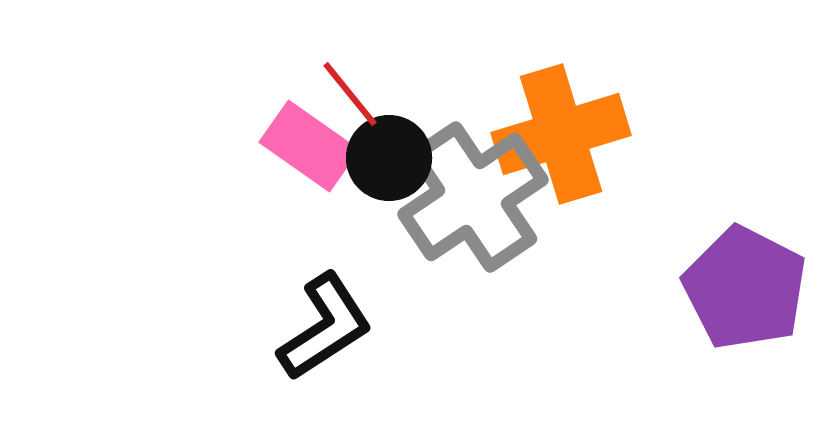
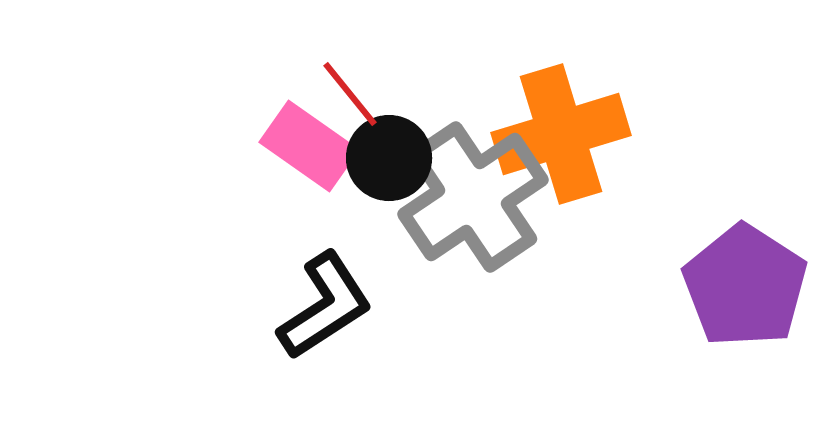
purple pentagon: moved 2 px up; rotated 6 degrees clockwise
black L-shape: moved 21 px up
